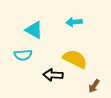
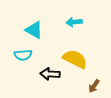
black arrow: moved 3 px left, 1 px up
